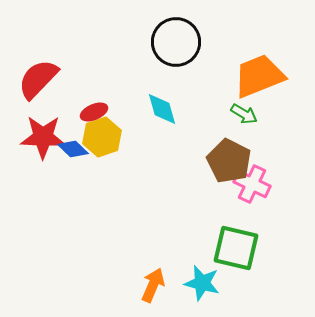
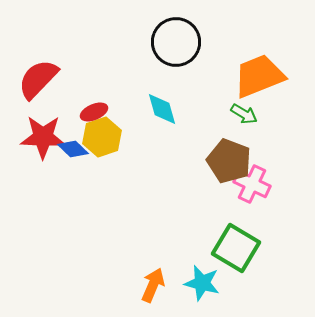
brown pentagon: rotated 6 degrees counterclockwise
green square: rotated 18 degrees clockwise
